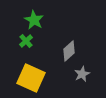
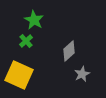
yellow square: moved 12 px left, 3 px up
